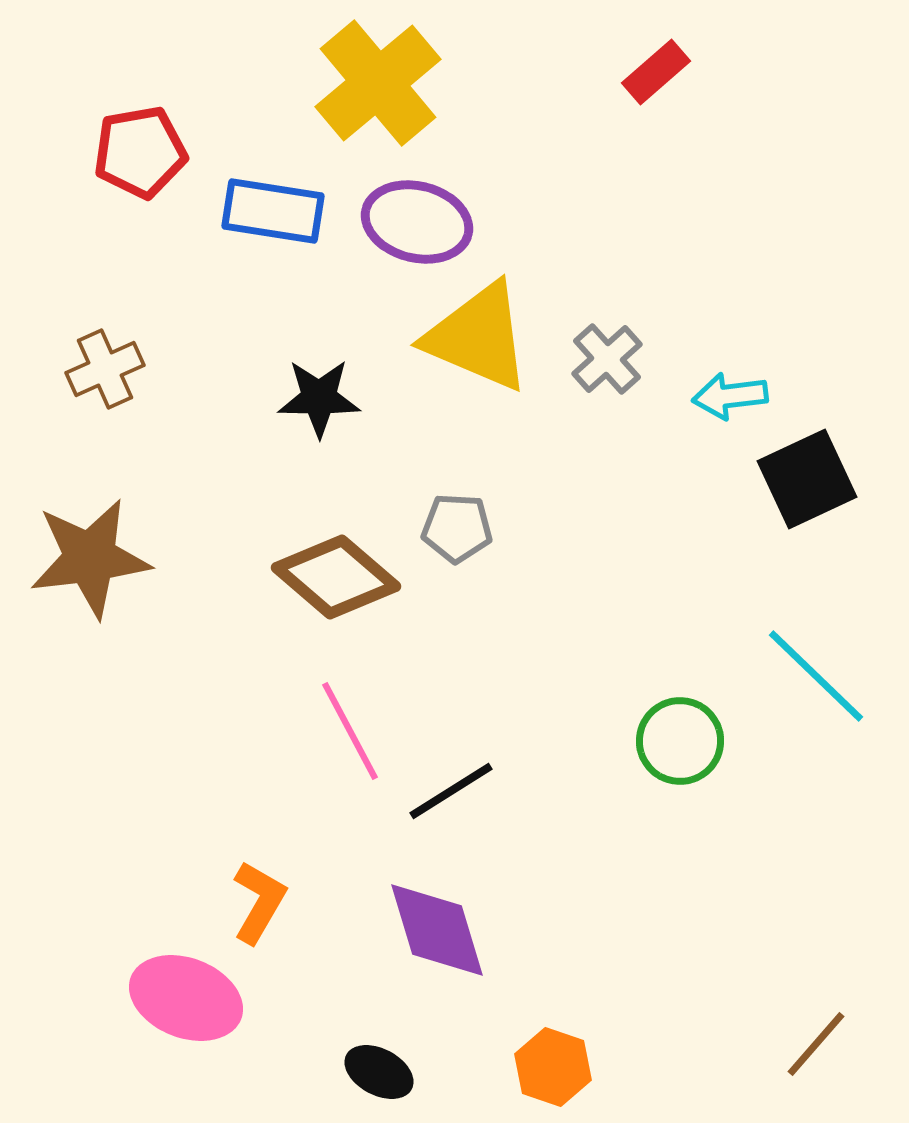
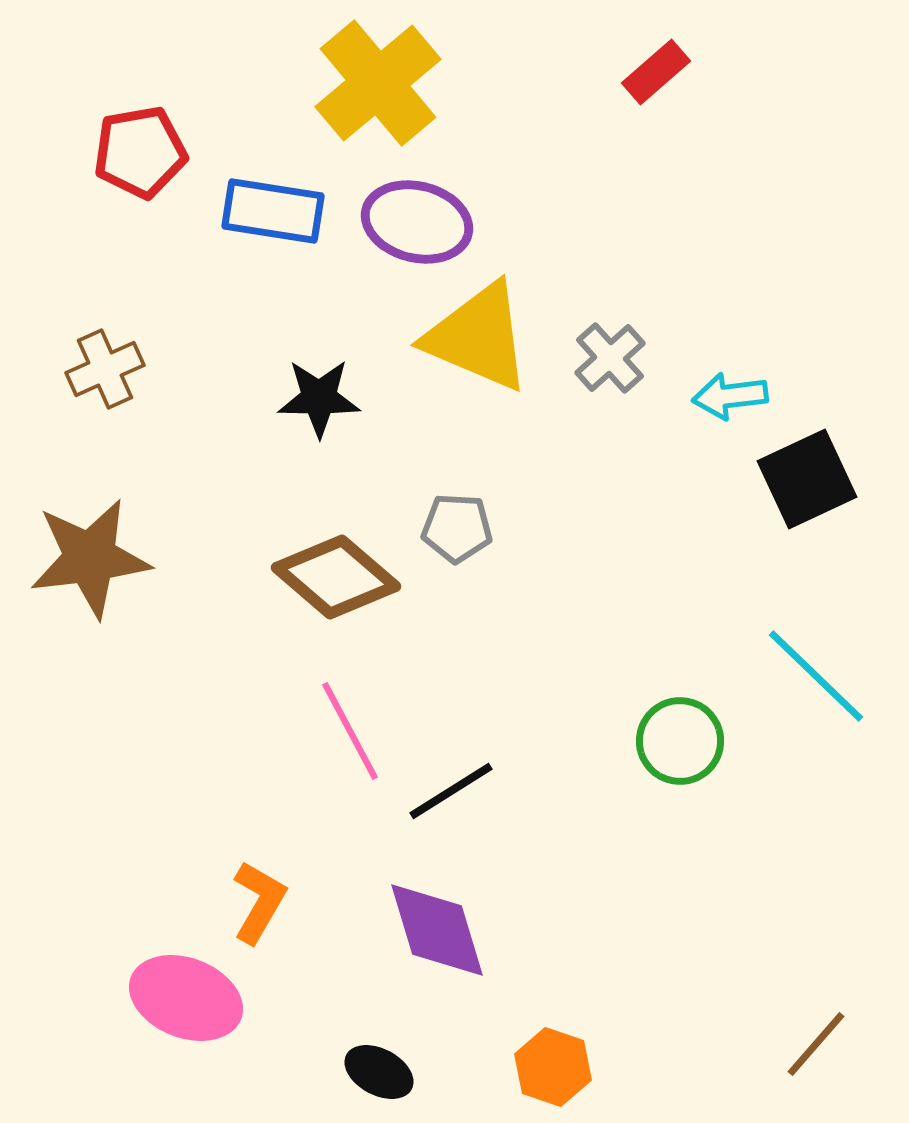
gray cross: moved 3 px right, 1 px up
